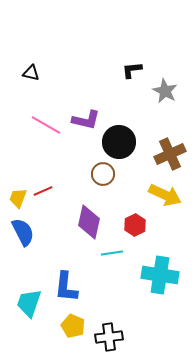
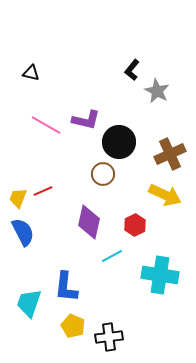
black L-shape: rotated 45 degrees counterclockwise
gray star: moved 8 px left
cyan line: moved 3 px down; rotated 20 degrees counterclockwise
